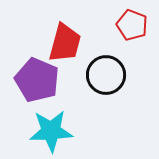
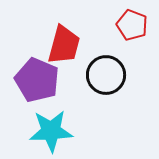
red trapezoid: moved 1 px left, 2 px down
